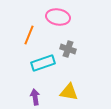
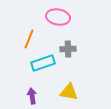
orange line: moved 4 px down
gray cross: rotated 21 degrees counterclockwise
purple arrow: moved 3 px left, 1 px up
